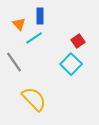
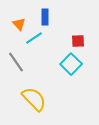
blue rectangle: moved 5 px right, 1 px down
red square: rotated 32 degrees clockwise
gray line: moved 2 px right
